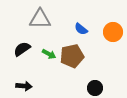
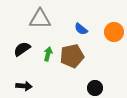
orange circle: moved 1 px right
green arrow: moved 1 px left; rotated 104 degrees counterclockwise
